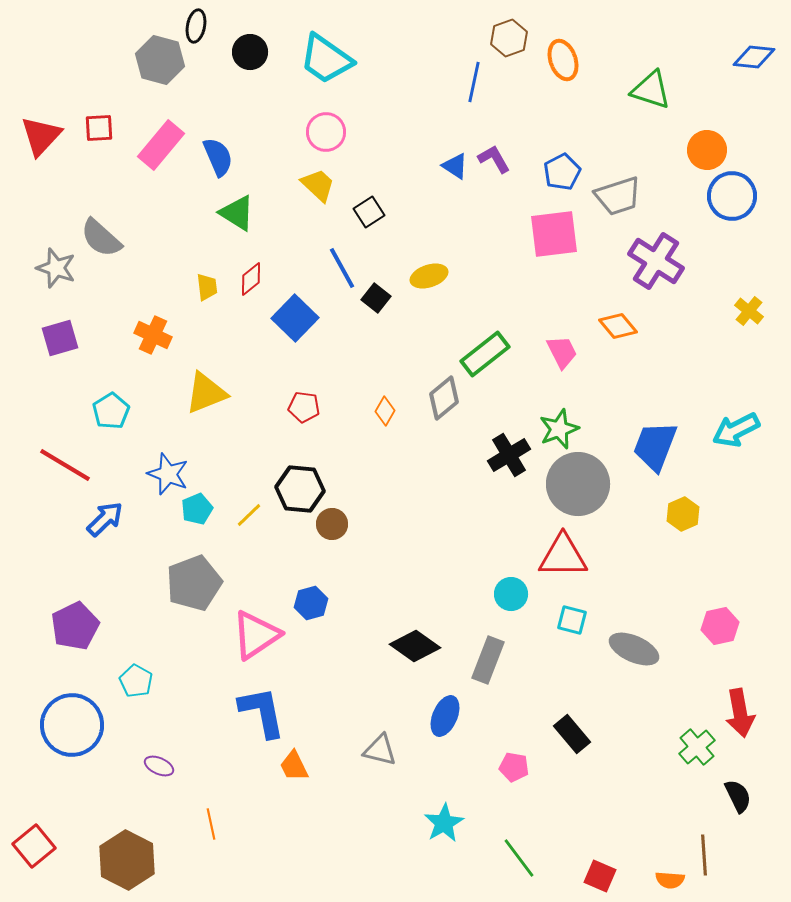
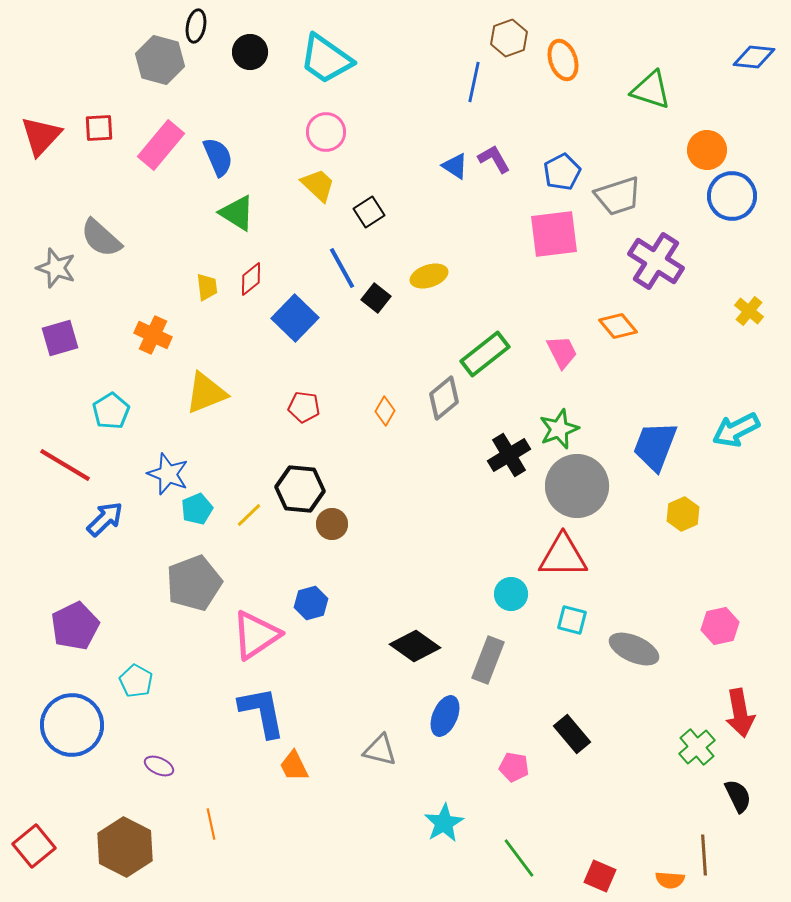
gray circle at (578, 484): moved 1 px left, 2 px down
brown hexagon at (127, 860): moved 2 px left, 13 px up
